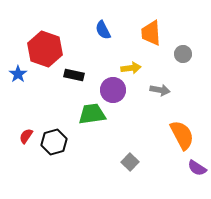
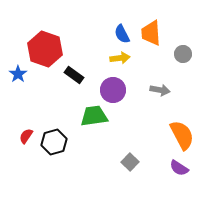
blue semicircle: moved 19 px right, 4 px down
yellow arrow: moved 11 px left, 10 px up
black rectangle: rotated 24 degrees clockwise
green trapezoid: moved 2 px right, 2 px down
purple semicircle: moved 18 px left
